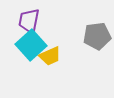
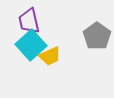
purple trapezoid: rotated 24 degrees counterclockwise
gray pentagon: rotated 28 degrees counterclockwise
